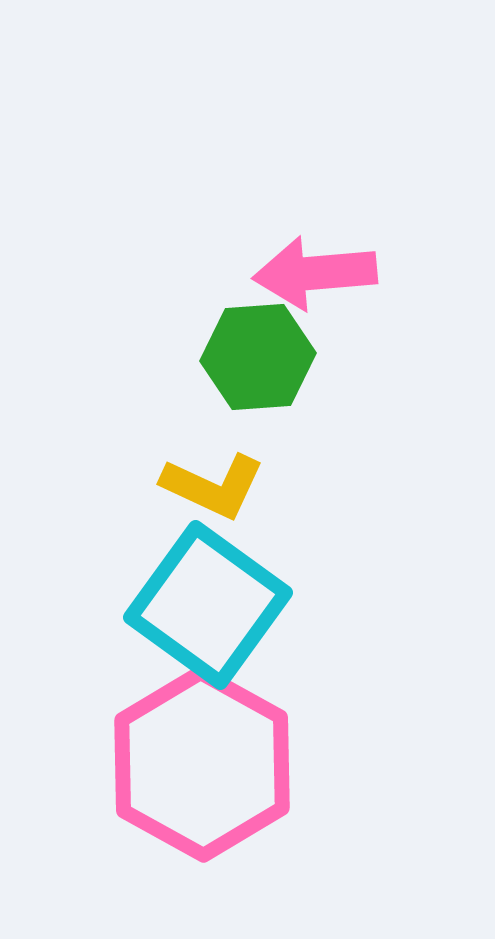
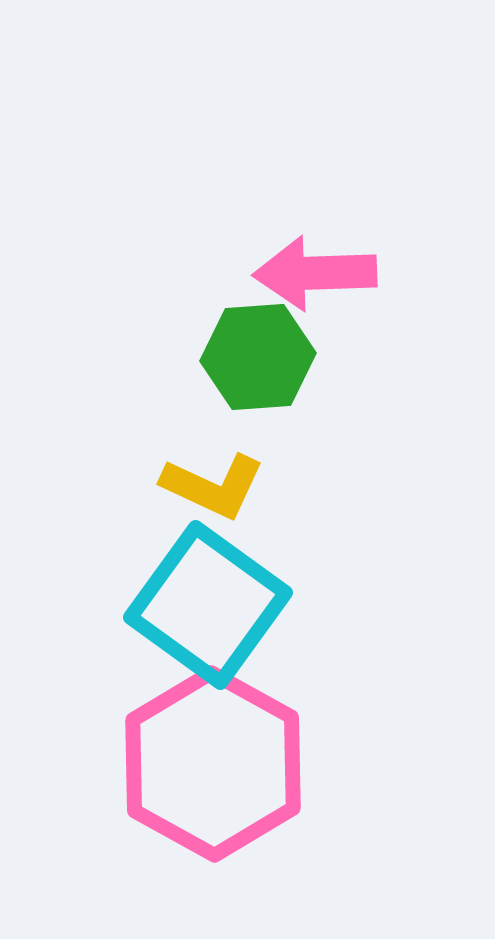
pink arrow: rotated 3 degrees clockwise
pink hexagon: moved 11 px right
